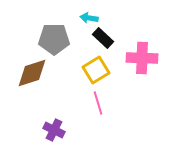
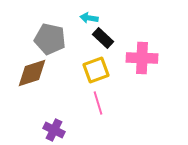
gray pentagon: moved 4 px left; rotated 12 degrees clockwise
yellow square: rotated 12 degrees clockwise
